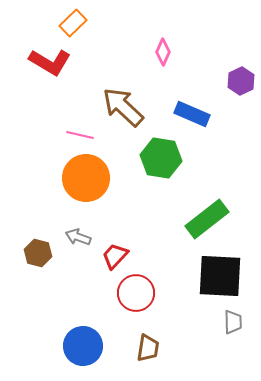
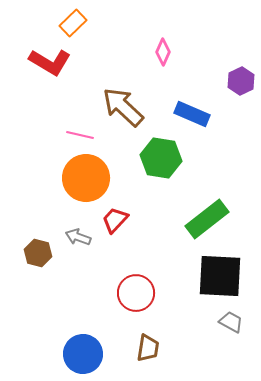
red trapezoid: moved 36 px up
gray trapezoid: moved 2 px left; rotated 60 degrees counterclockwise
blue circle: moved 8 px down
